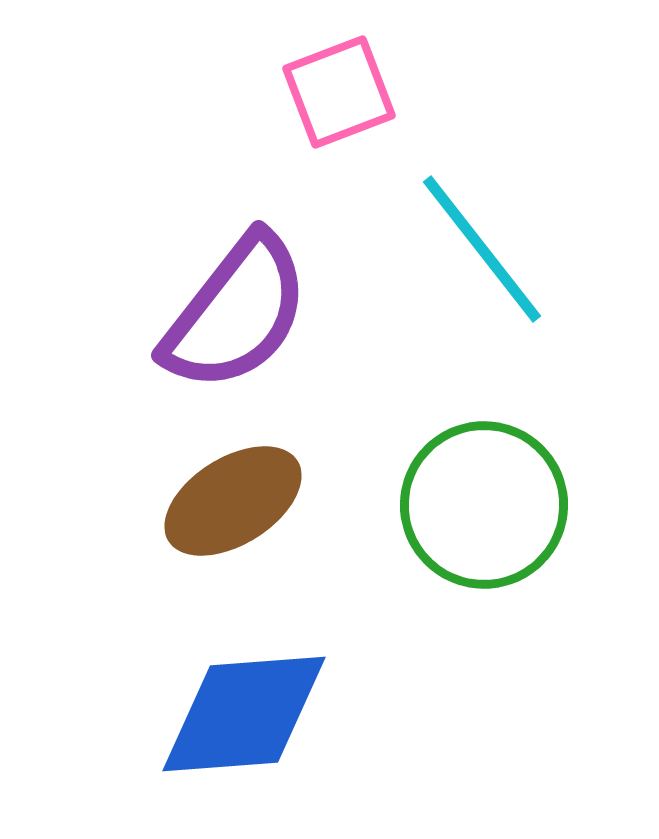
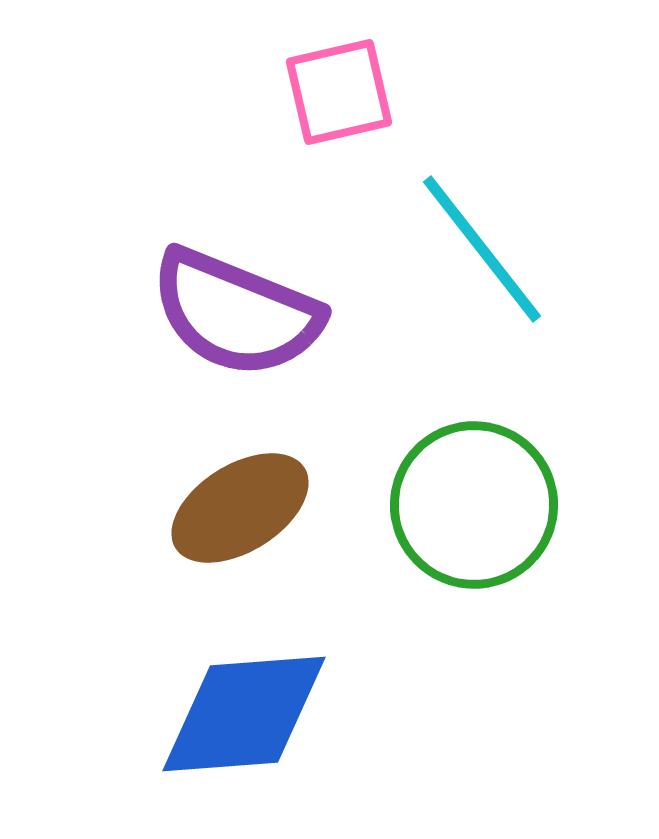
pink square: rotated 8 degrees clockwise
purple semicircle: rotated 74 degrees clockwise
brown ellipse: moved 7 px right, 7 px down
green circle: moved 10 px left
